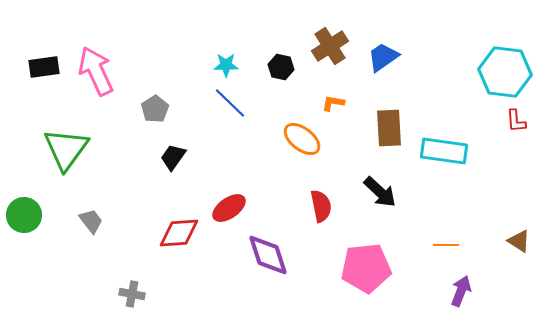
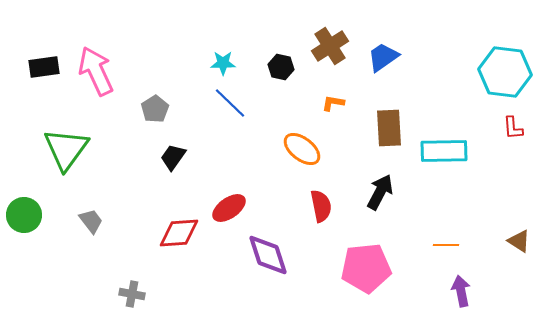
cyan star: moved 3 px left, 2 px up
red L-shape: moved 3 px left, 7 px down
orange ellipse: moved 10 px down
cyan rectangle: rotated 9 degrees counterclockwise
black arrow: rotated 105 degrees counterclockwise
purple arrow: rotated 32 degrees counterclockwise
